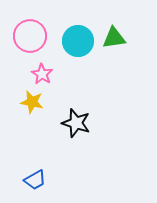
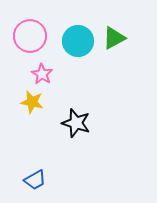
green triangle: rotated 20 degrees counterclockwise
